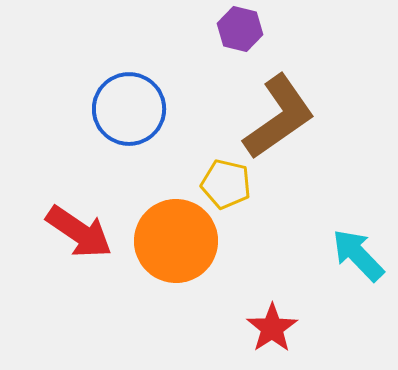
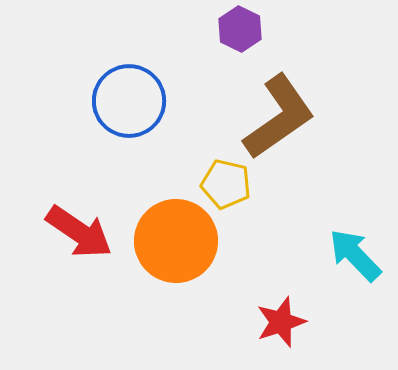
purple hexagon: rotated 12 degrees clockwise
blue circle: moved 8 px up
cyan arrow: moved 3 px left
red star: moved 9 px right, 6 px up; rotated 15 degrees clockwise
